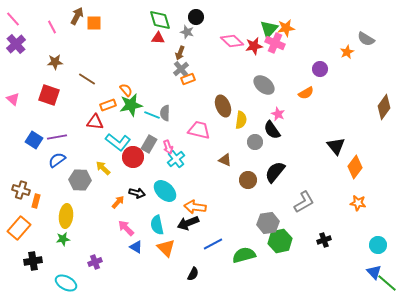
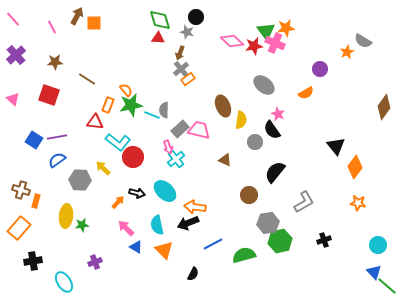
green triangle at (269, 29): moved 3 px left, 2 px down; rotated 18 degrees counterclockwise
gray semicircle at (366, 39): moved 3 px left, 2 px down
purple cross at (16, 44): moved 11 px down
orange rectangle at (188, 79): rotated 16 degrees counterclockwise
orange rectangle at (108, 105): rotated 49 degrees counterclockwise
gray semicircle at (165, 113): moved 1 px left, 3 px up
gray rectangle at (149, 144): moved 31 px right, 15 px up; rotated 18 degrees clockwise
brown circle at (248, 180): moved 1 px right, 15 px down
green star at (63, 239): moved 19 px right, 14 px up
orange triangle at (166, 248): moved 2 px left, 2 px down
cyan ellipse at (66, 283): moved 2 px left, 1 px up; rotated 30 degrees clockwise
green line at (387, 283): moved 3 px down
